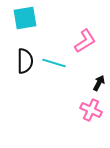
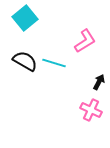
cyan square: rotated 30 degrees counterclockwise
black semicircle: rotated 60 degrees counterclockwise
black arrow: moved 1 px up
